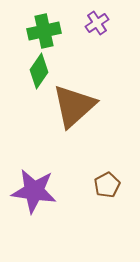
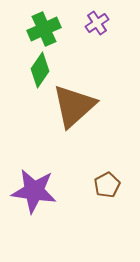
green cross: moved 2 px up; rotated 12 degrees counterclockwise
green diamond: moved 1 px right, 1 px up
